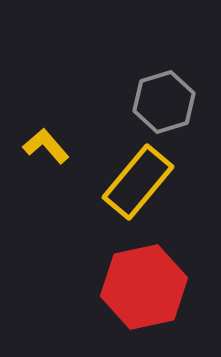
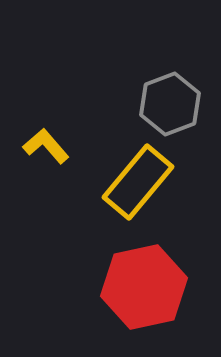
gray hexagon: moved 6 px right, 2 px down; rotated 4 degrees counterclockwise
